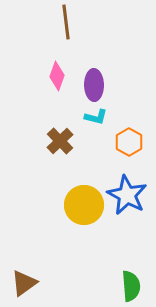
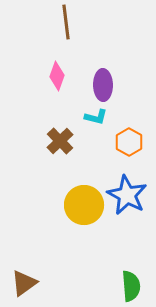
purple ellipse: moved 9 px right
